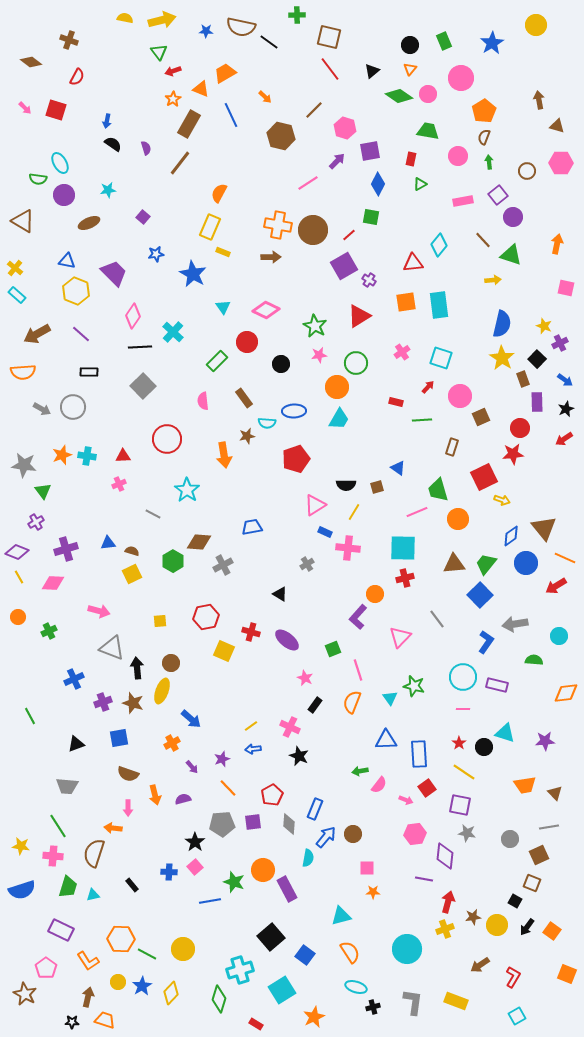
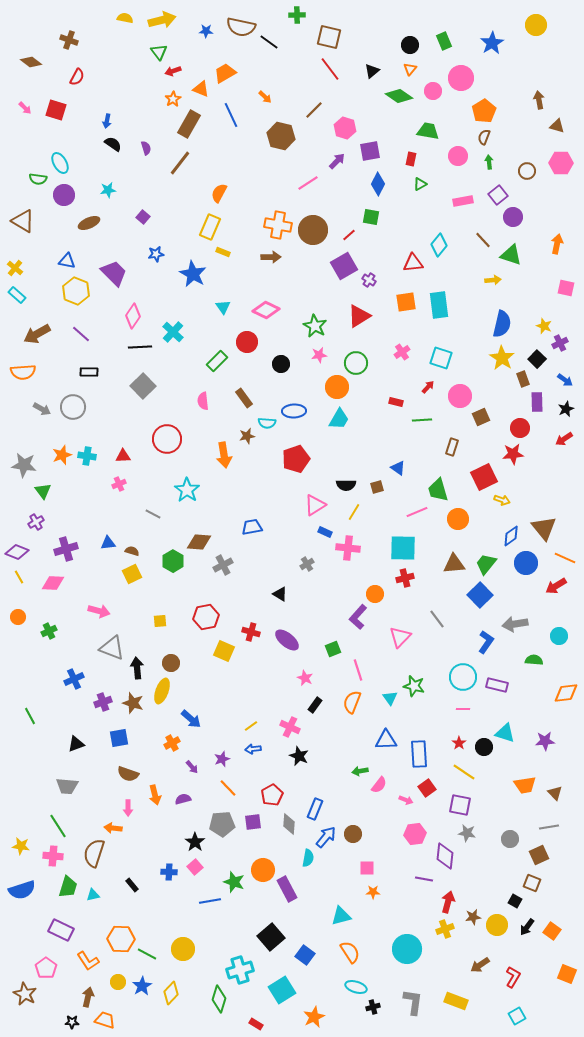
pink circle at (428, 94): moved 5 px right, 3 px up
